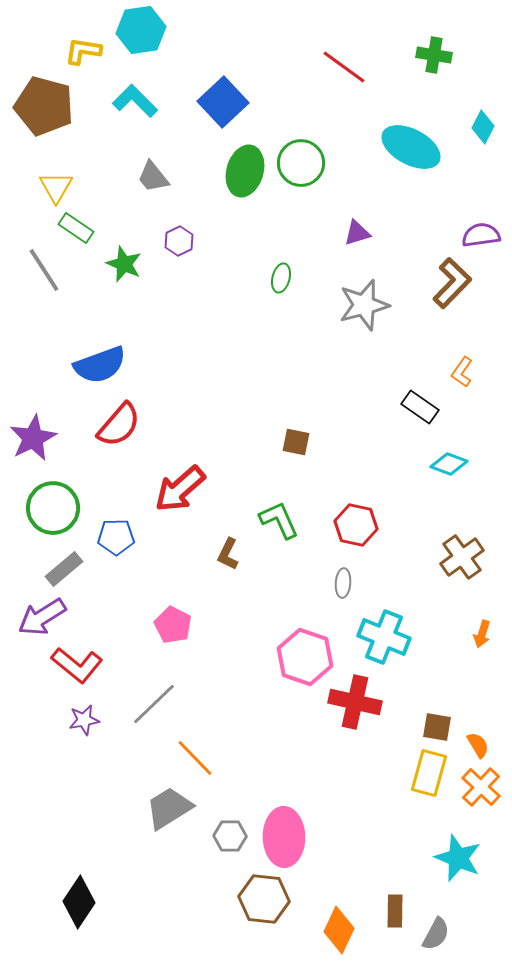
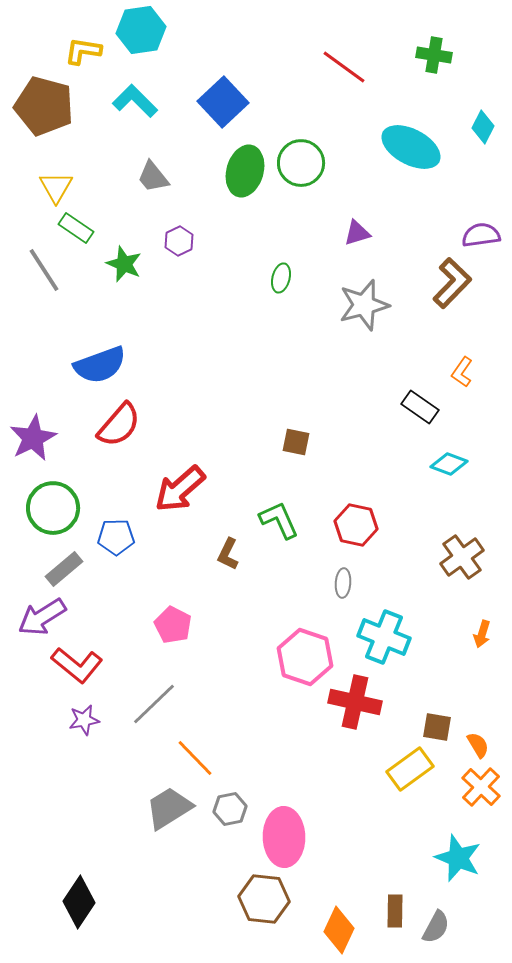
yellow rectangle at (429, 773): moved 19 px left, 4 px up; rotated 39 degrees clockwise
gray hexagon at (230, 836): moved 27 px up; rotated 12 degrees counterclockwise
gray semicircle at (436, 934): moved 7 px up
